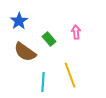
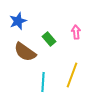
blue star: moved 1 px left; rotated 12 degrees clockwise
yellow line: moved 2 px right; rotated 40 degrees clockwise
